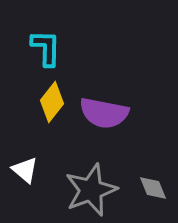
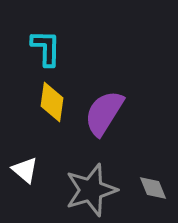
yellow diamond: rotated 30 degrees counterclockwise
purple semicircle: rotated 111 degrees clockwise
gray star: rotated 4 degrees clockwise
